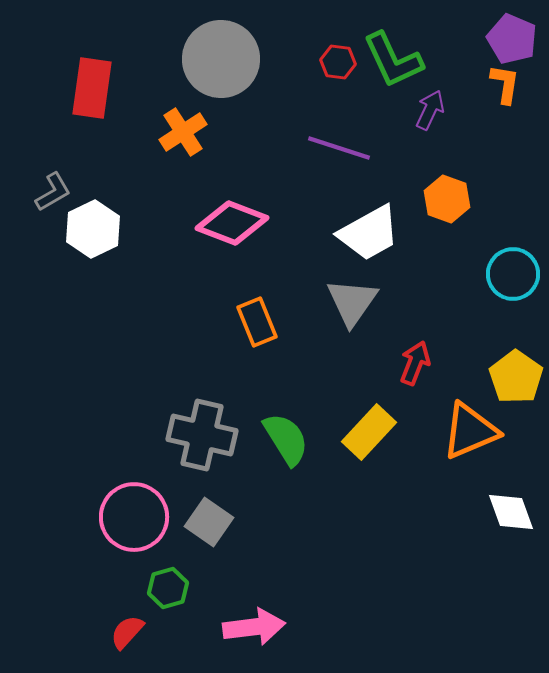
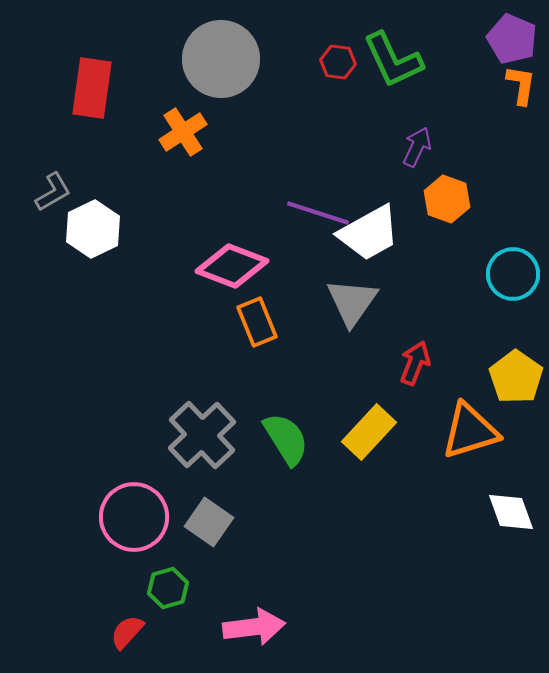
orange L-shape: moved 16 px right, 1 px down
purple arrow: moved 13 px left, 37 px down
purple line: moved 21 px left, 65 px down
pink diamond: moved 43 px down
orange triangle: rotated 6 degrees clockwise
gray cross: rotated 34 degrees clockwise
